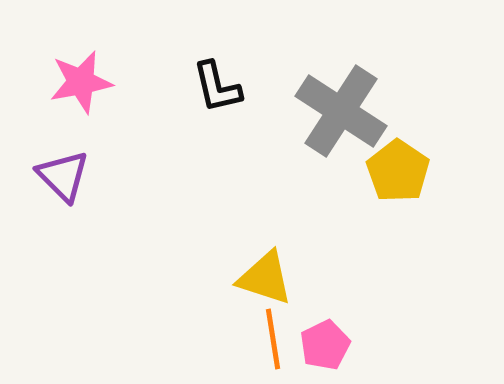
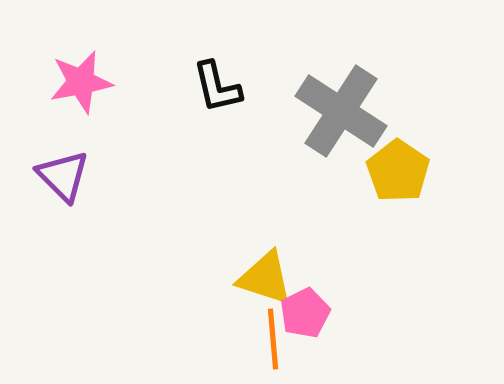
orange line: rotated 4 degrees clockwise
pink pentagon: moved 20 px left, 32 px up
